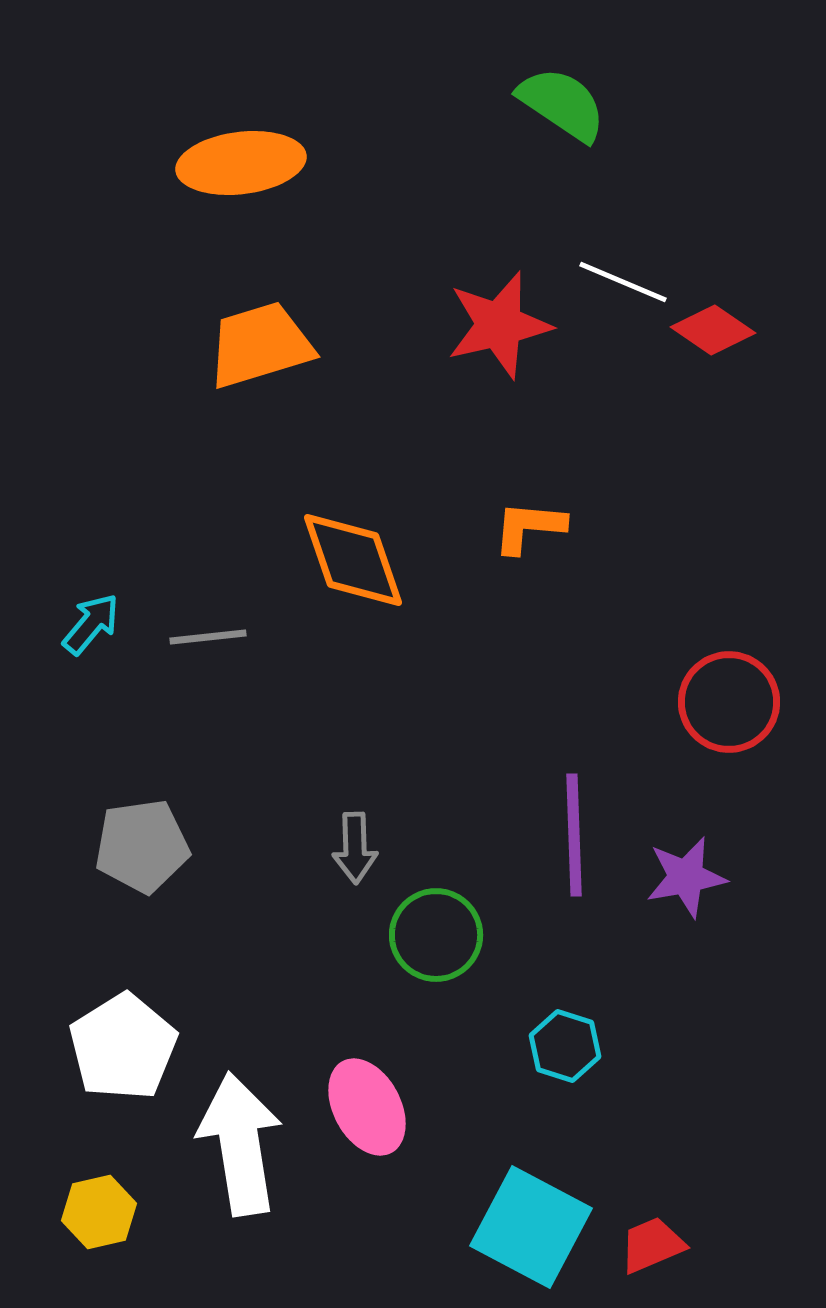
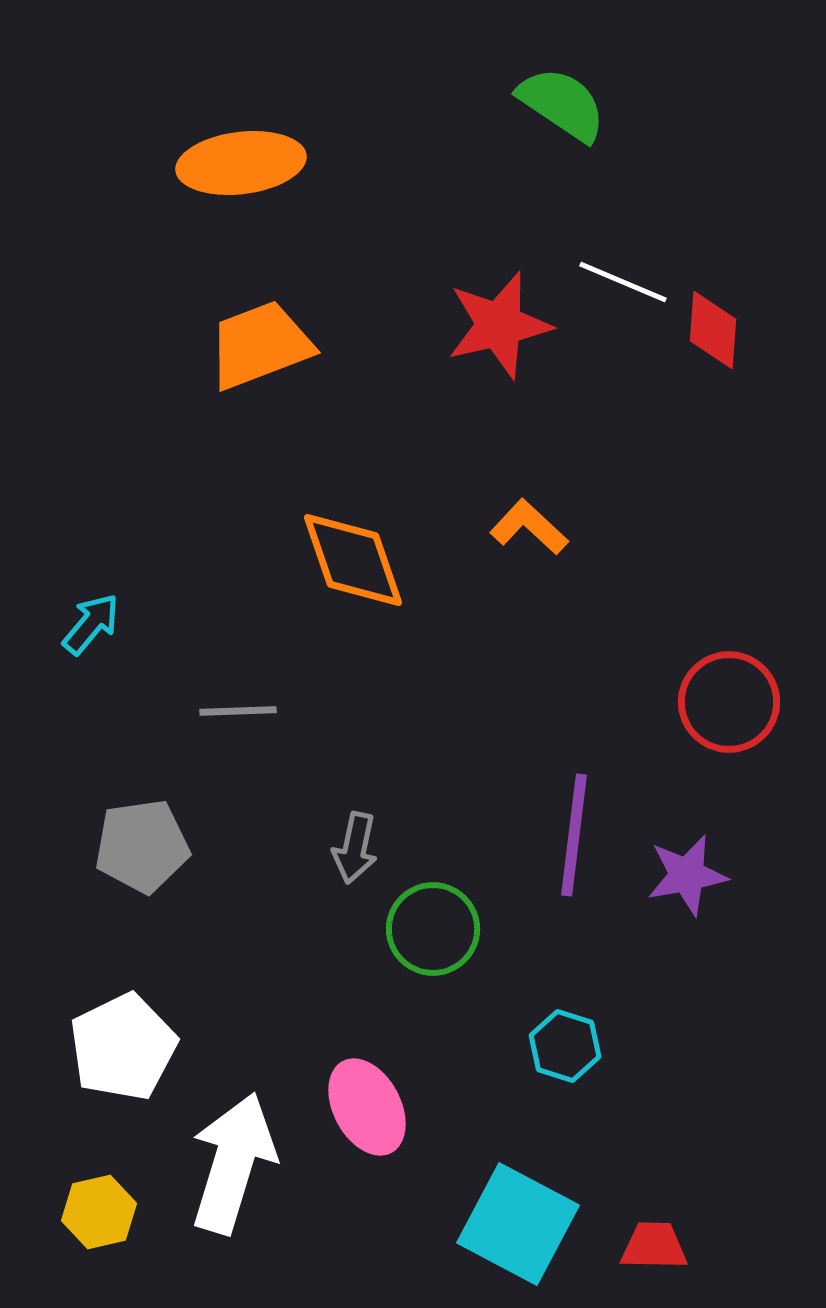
red diamond: rotated 60 degrees clockwise
orange trapezoid: rotated 4 degrees counterclockwise
orange L-shape: rotated 38 degrees clockwise
gray line: moved 30 px right, 74 px down; rotated 4 degrees clockwise
purple line: rotated 9 degrees clockwise
gray arrow: rotated 14 degrees clockwise
purple star: moved 1 px right, 2 px up
green circle: moved 3 px left, 6 px up
white pentagon: rotated 6 degrees clockwise
white arrow: moved 7 px left, 19 px down; rotated 26 degrees clockwise
cyan square: moved 13 px left, 3 px up
red trapezoid: moved 2 px right, 1 px down; rotated 24 degrees clockwise
